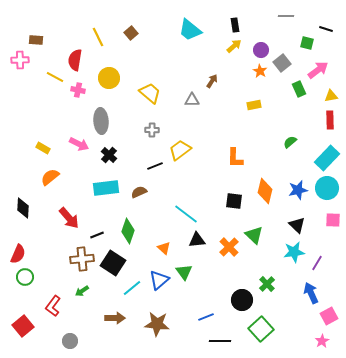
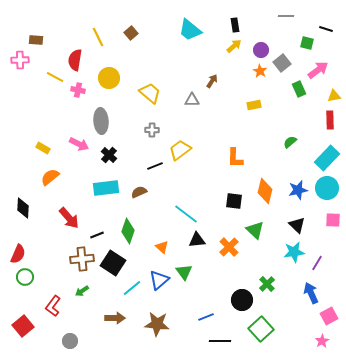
yellow triangle at (331, 96): moved 3 px right
green triangle at (254, 235): moved 1 px right, 5 px up
orange triangle at (164, 248): moved 2 px left, 1 px up
